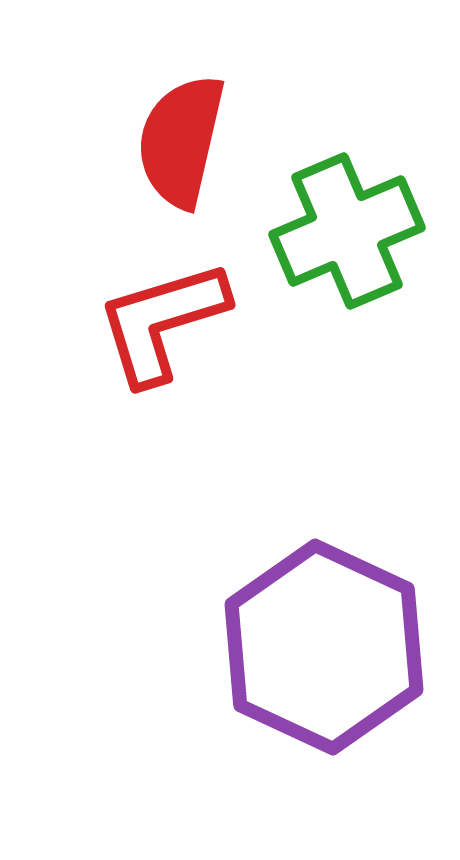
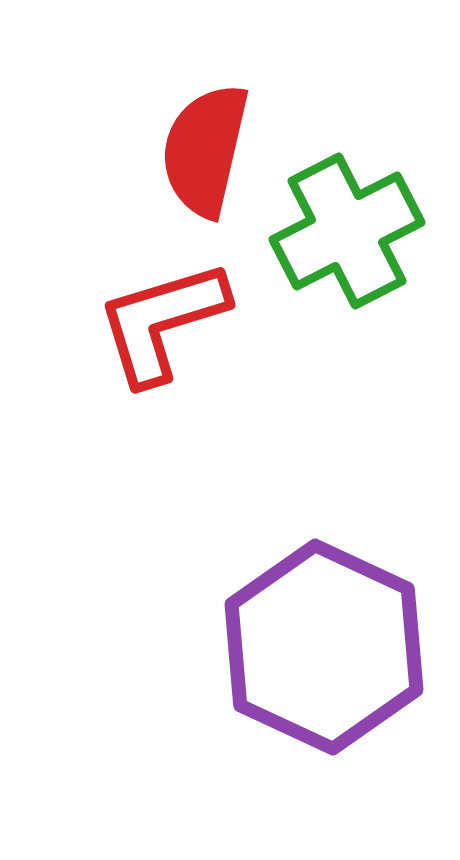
red semicircle: moved 24 px right, 9 px down
green cross: rotated 4 degrees counterclockwise
